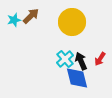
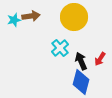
brown arrow: rotated 36 degrees clockwise
yellow circle: moved 2 px right, 5 px up
cyan cross: moved 5 px left, 11 px up
blue diamond: moved 4 px right, 4 px down; rotated 30 degrees clockwise
